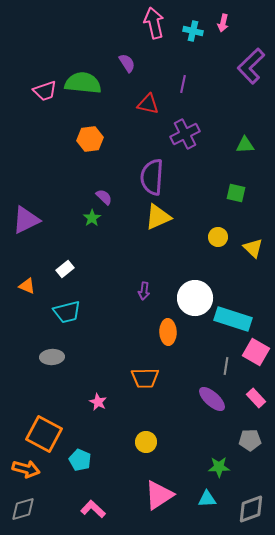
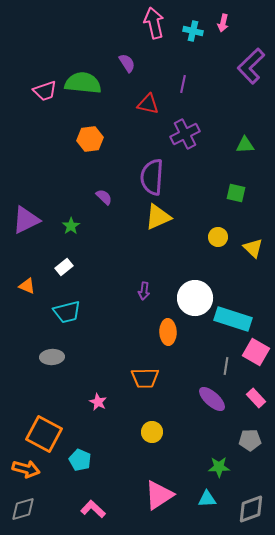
green star at (92, 218): moved 21 px left, 8 px down
white rectangle at (65, 269): moved 1 px left, 2 px up
yellow circle at (146, 442): moved 6 px right, 10 px up
